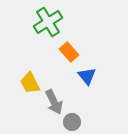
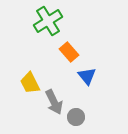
green cross: moved 1 px up
gray circle: moved 4 px right, 5 px up
